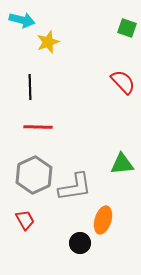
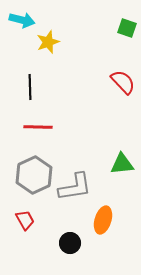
black circle: moved 10 px left
